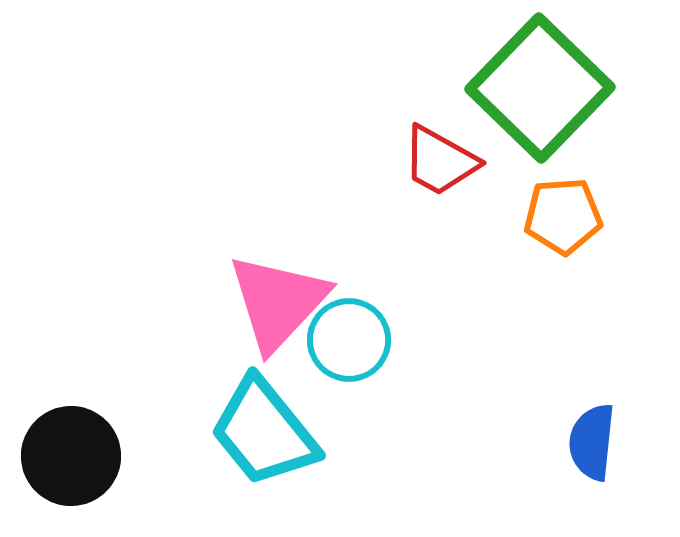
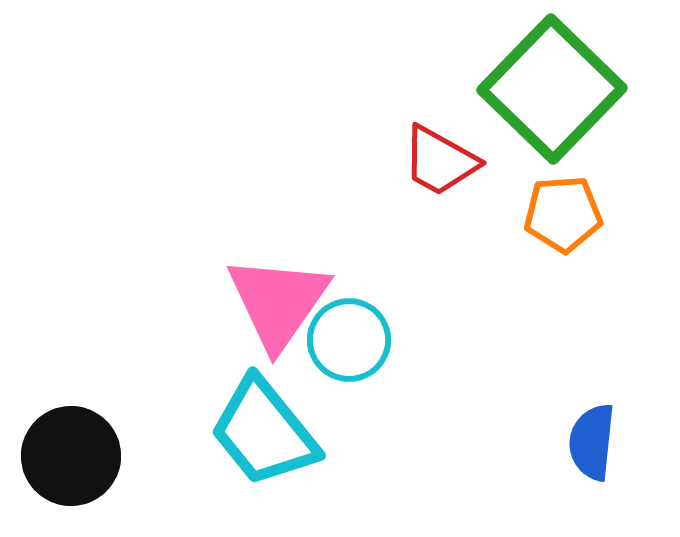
green square: moved 12 px right, 1 px down
orange pentagon: moved 2 px up
pink triangle: rotated 8 degrees counterclockwise
